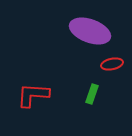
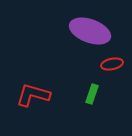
red L-shape: rotated 12 degrees clockwise
